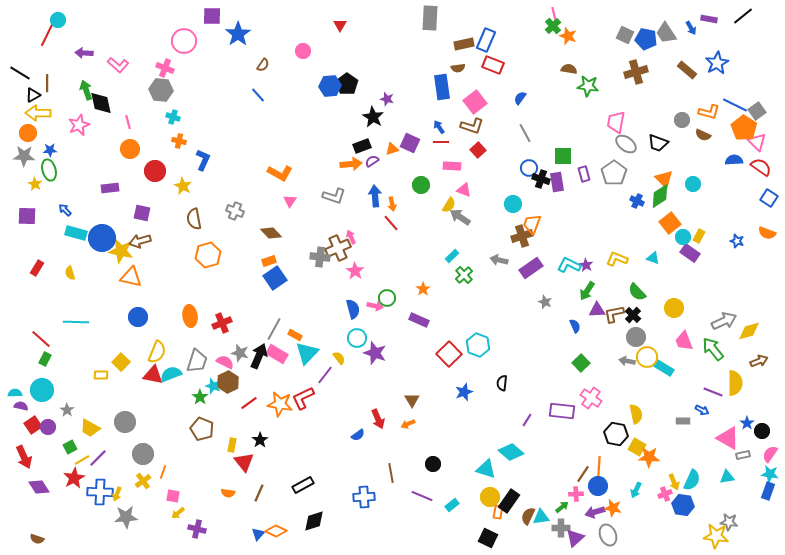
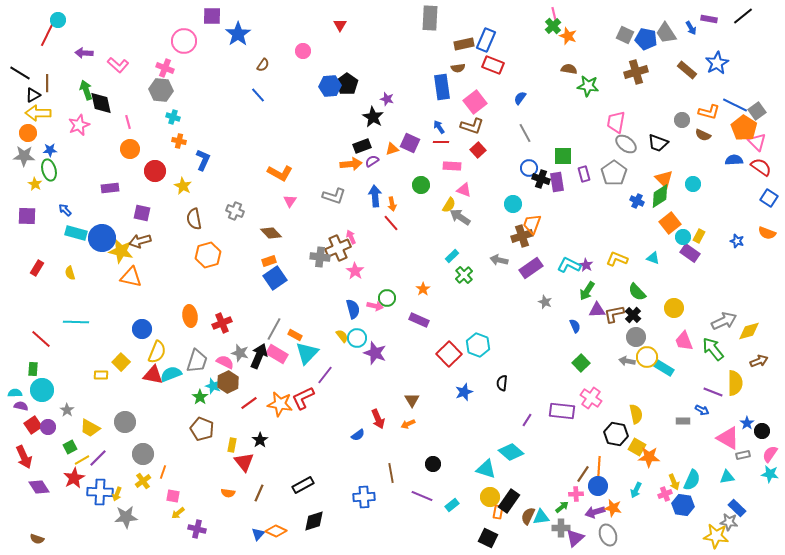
blue circle at (138, 317): moved 4 px right, 12 px down
yellow semicircle at (339, 358): moved 3 px right, 22 px up
green rectangle at (45, 359): moved 12 px left, 10 px down; rotated 24 degrees counterclockwise
blue rectangle at (768, 491): moved 31 px left, 17 px down; rotated 66 degrees counterclockwise
